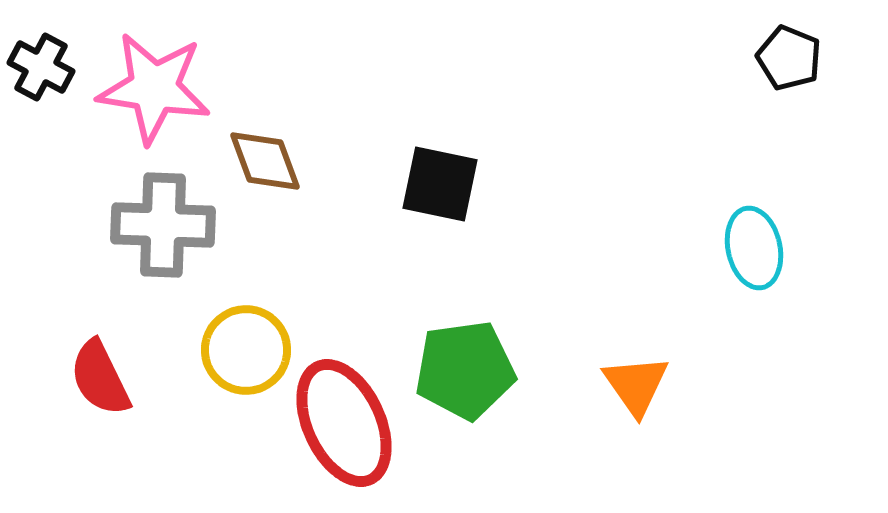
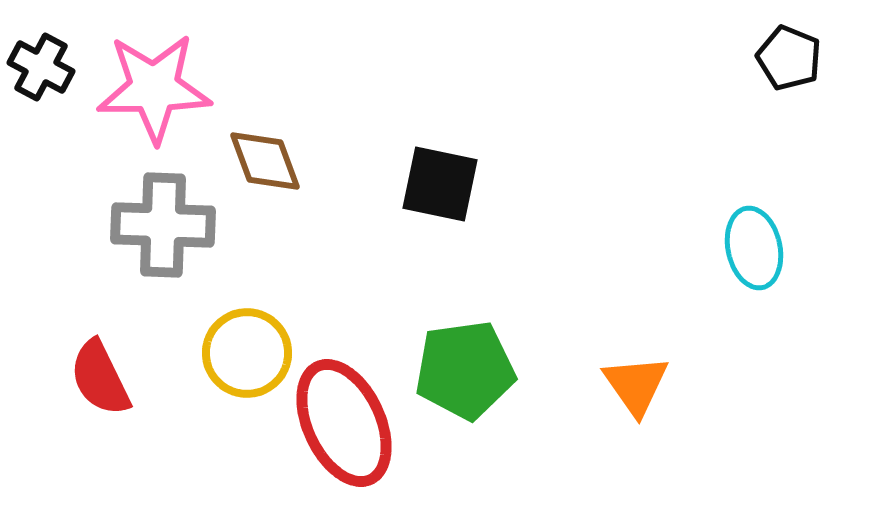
pink star: rotated 10 degrees counterclockwise
yellow circle: moved 1 px right, 3 px down
